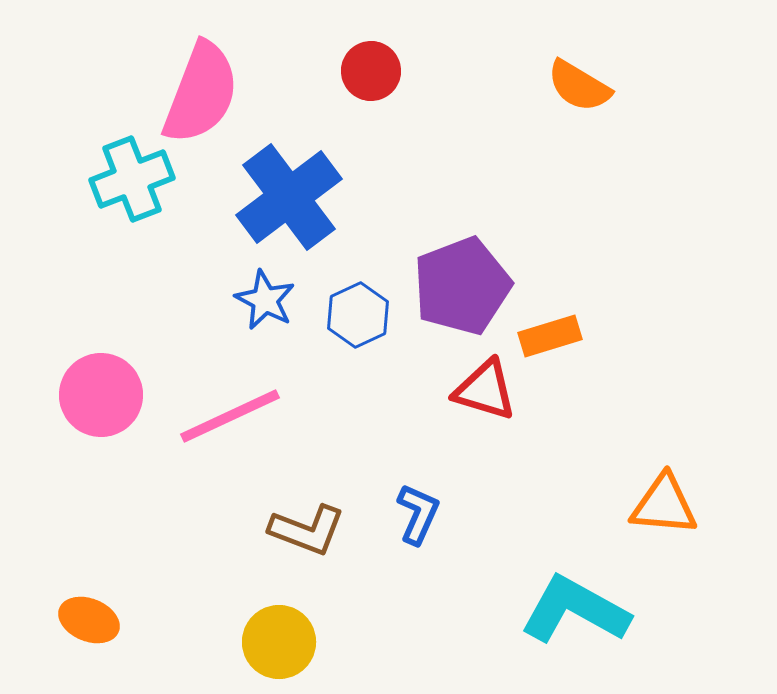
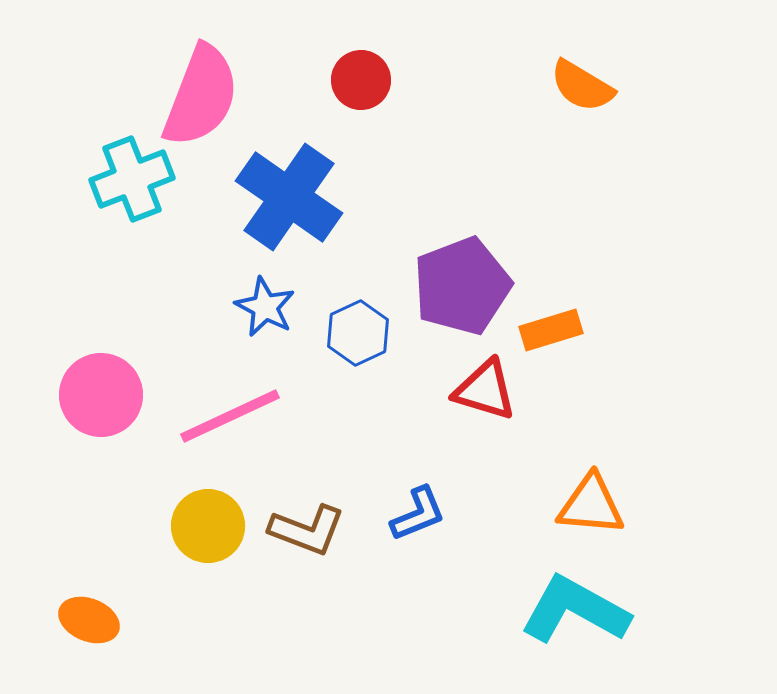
red circle: moved 10 px left, 9 px down
orange semicircle: moved 3 px right
pink semicircle: moved 3 px down
blue cross: rotated 18 degrees counterclockwise
blue star: moved 7 px down
blue hexagon: moved 18 px down
orange rectangle: moved 1 px right, 6 px up
orange triangle: moved 73 px left
blue L-shape: rotated 44 degrees clockwise
yellow circle: moved 71 px left, 116 px up
